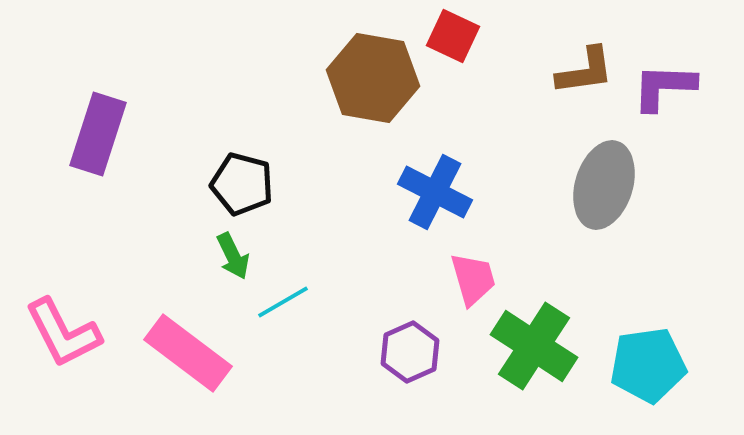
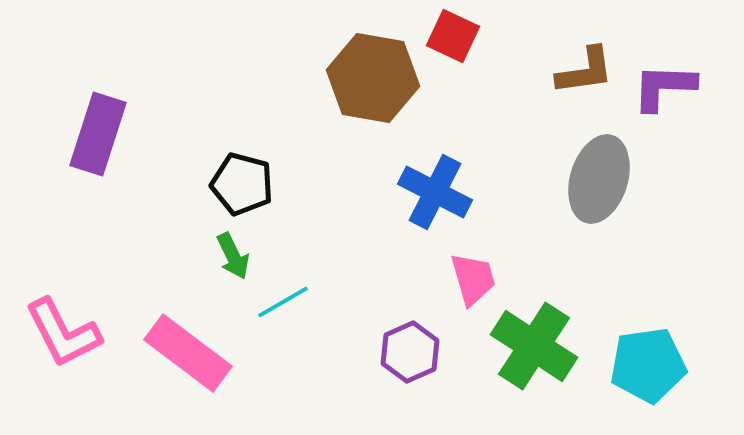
gray ellipse: moved 5 px left, 6 px up
